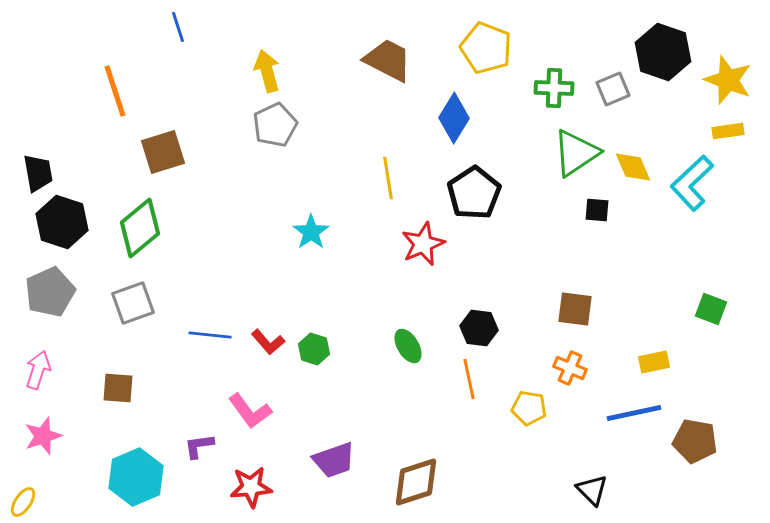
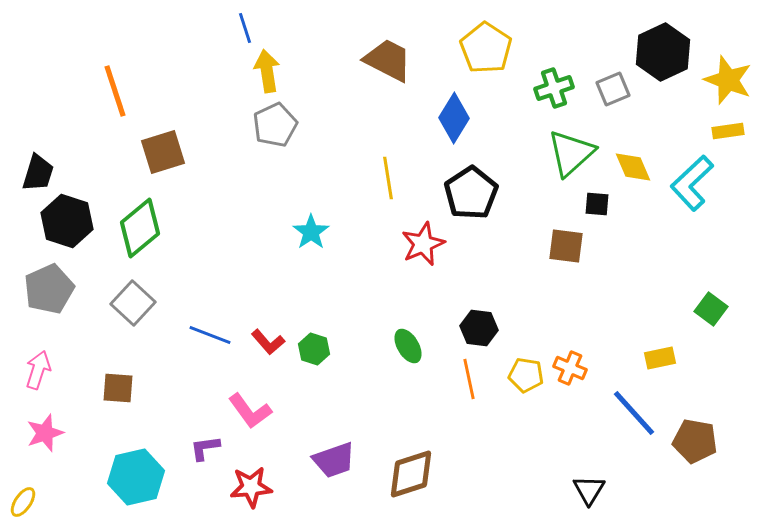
blue line at (178, 27): moved 67 px right, 1 px down
yellow pentagon at (486, 48): rotated 12 degrees clockwise
black hexagon at (663, 52): rotated 16 degrees clockwise
yellow arrow at (267, 71): rotated 6 degrees clockwise
green cross at (554, 88): rotated 21 degrees counterclockwise
green triangle at (576, 153): moved 5 px left; rotated 8 degrees counterclockwise
black trapezoid at (38, 173): rotated 27 degrees clockwise
black pentagon at (474, 193): moved 3 px left
black square at (597, 210): moved 6 px up
black hexagon at (62, 222): moved 5 px right, 1 px up
gray pentagon at (50, 292): moved 1 px left, 3 px up
gray square at (133, 303): rotated 27 degrees counterclockwise
brown square at (575, 309): moved 9 px left, 63 px up
green square at (711, 309): rotated 16 degrees clockwise
blue line at (210, 335): rotated 15 degrees clockwise
yellow rectangle at (654, 362): moved 6 px right, 4 px up
yellow pentagon at (529, 408): moved 3 px left, 33 px up
blue line at (634, 413): rotated 60 degrees clockwise
pink star at (43, 436): moved 2 px right, 3 px up
purple L-shape at (199, 446): moved 6 px right, 2 px down
cyan hexagon at (136, 477): rotated 10 degrees clockwise
brown diamond at (416, 482): moved 5 px left, 8 px up
black triangle at (592, 490): moved 3 px left; rotated 16 degrees clockwise
